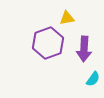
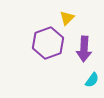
yellow triangle: rotated 35 degrees counterclockwise
cyan semicircle: moved 1 px left, 1 px down
